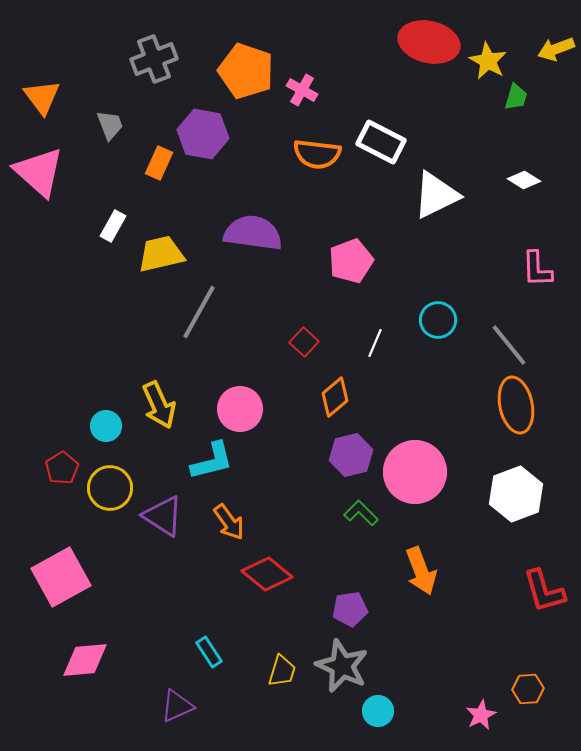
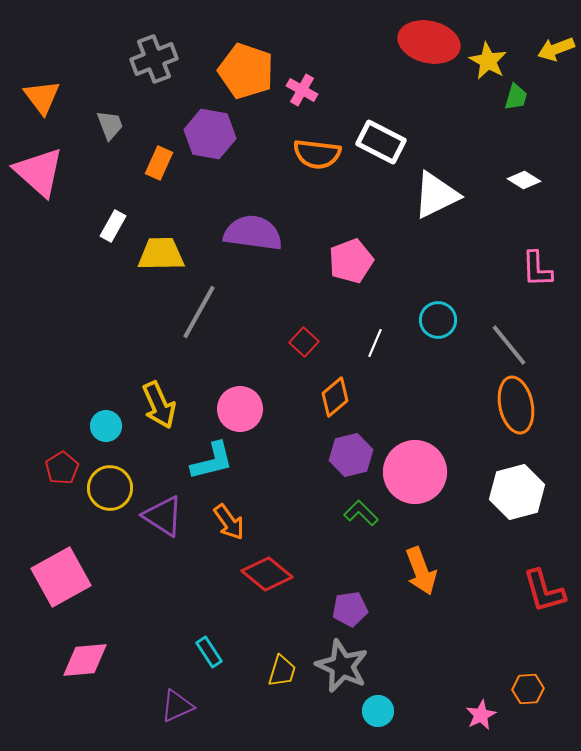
purple hexagon at (203, 134): moved 7 px right
yellow trapezoid at (161, 254): rotated 12 degrees clockwise
white hexagon at (516, 494): moved 1 px right, 2 px up; rotated 6 degrees clockwise
